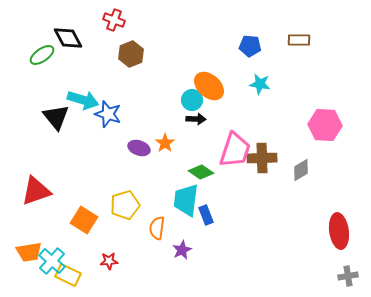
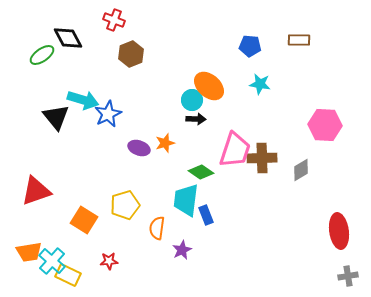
blue star: rotated 28 degrees clockwise
orange star: rotated 18 degrees clockwise
